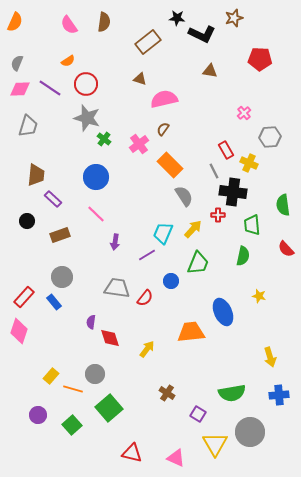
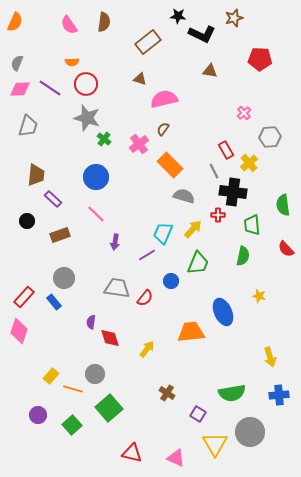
black star at (177, 18): moved 1 px right, 2 px up
orange semicircle at (68, 61): moved 4 px right, 1 px down; rotated 32 degrees clockwise
yellow cross at (249, 163): rotated 24 degrees clockwise
gray semicircle at (184, 196): rotated 40 degrees counterclockwise
gray circle at (62, 277): moved 2 px right, 1 px down
